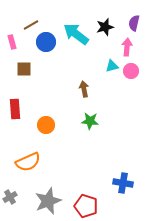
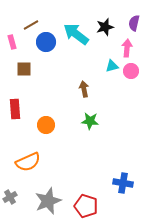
pink arrow: moved 1 px down
